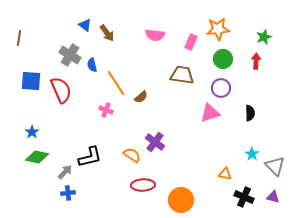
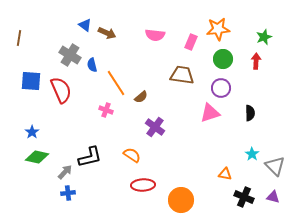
brown arrow: rotated 30 degrees counterclockwise
purple cross: moved 15 px up
